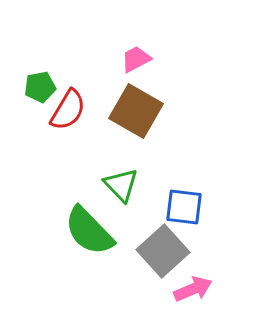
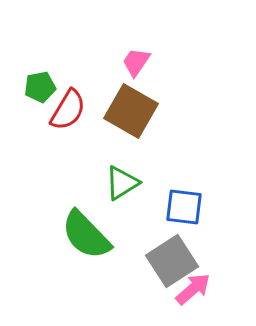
pink trapezoid: moved 3 px down; rotated 28 degrees counterclockwise
brown square: moved 5 px left
green triangle: moved 1 px right, 2 px up; rotated 42 degrees clockwise
green semicircle: moved 3 px left, 4 px down
gray square: moved 9 px right, 10 px down; rotated 9 degrees clockwise
pink arrow: rotated 18 degrees counterclockwise
